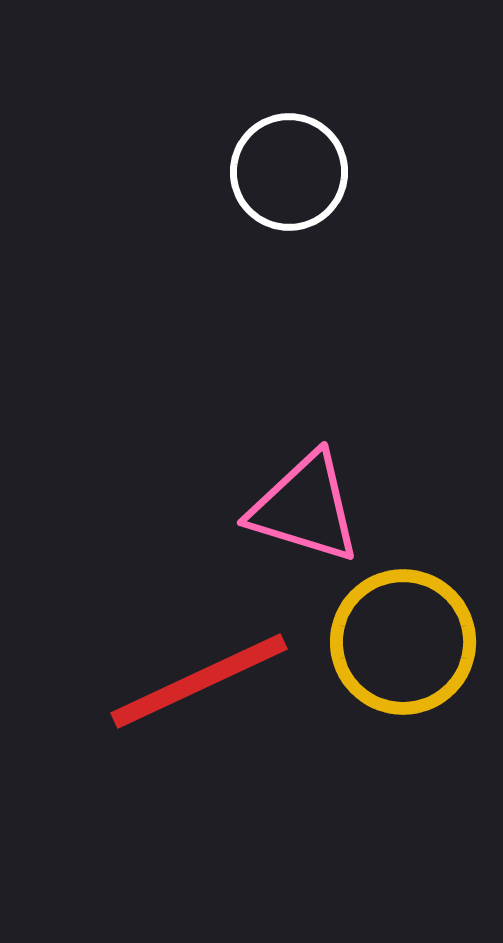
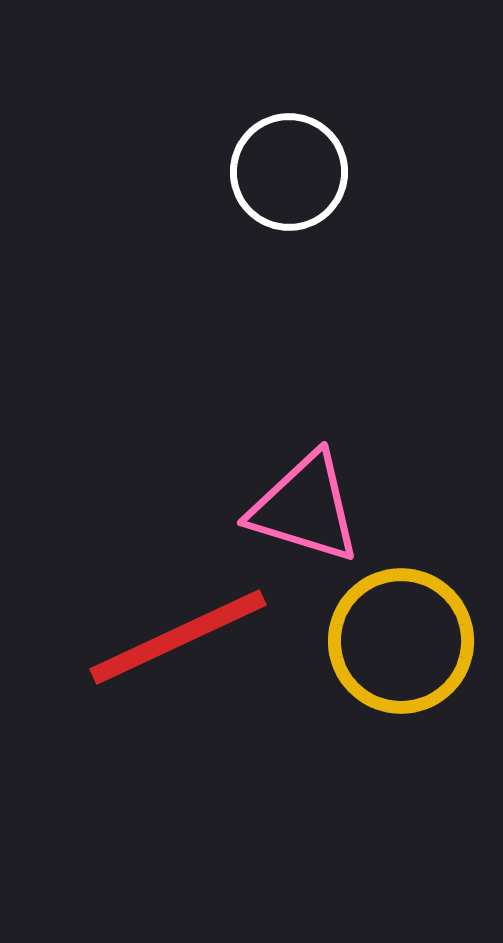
yellow circle: moved 2 px left, 1 px up
red line: moved 21 px left, 44 px up
